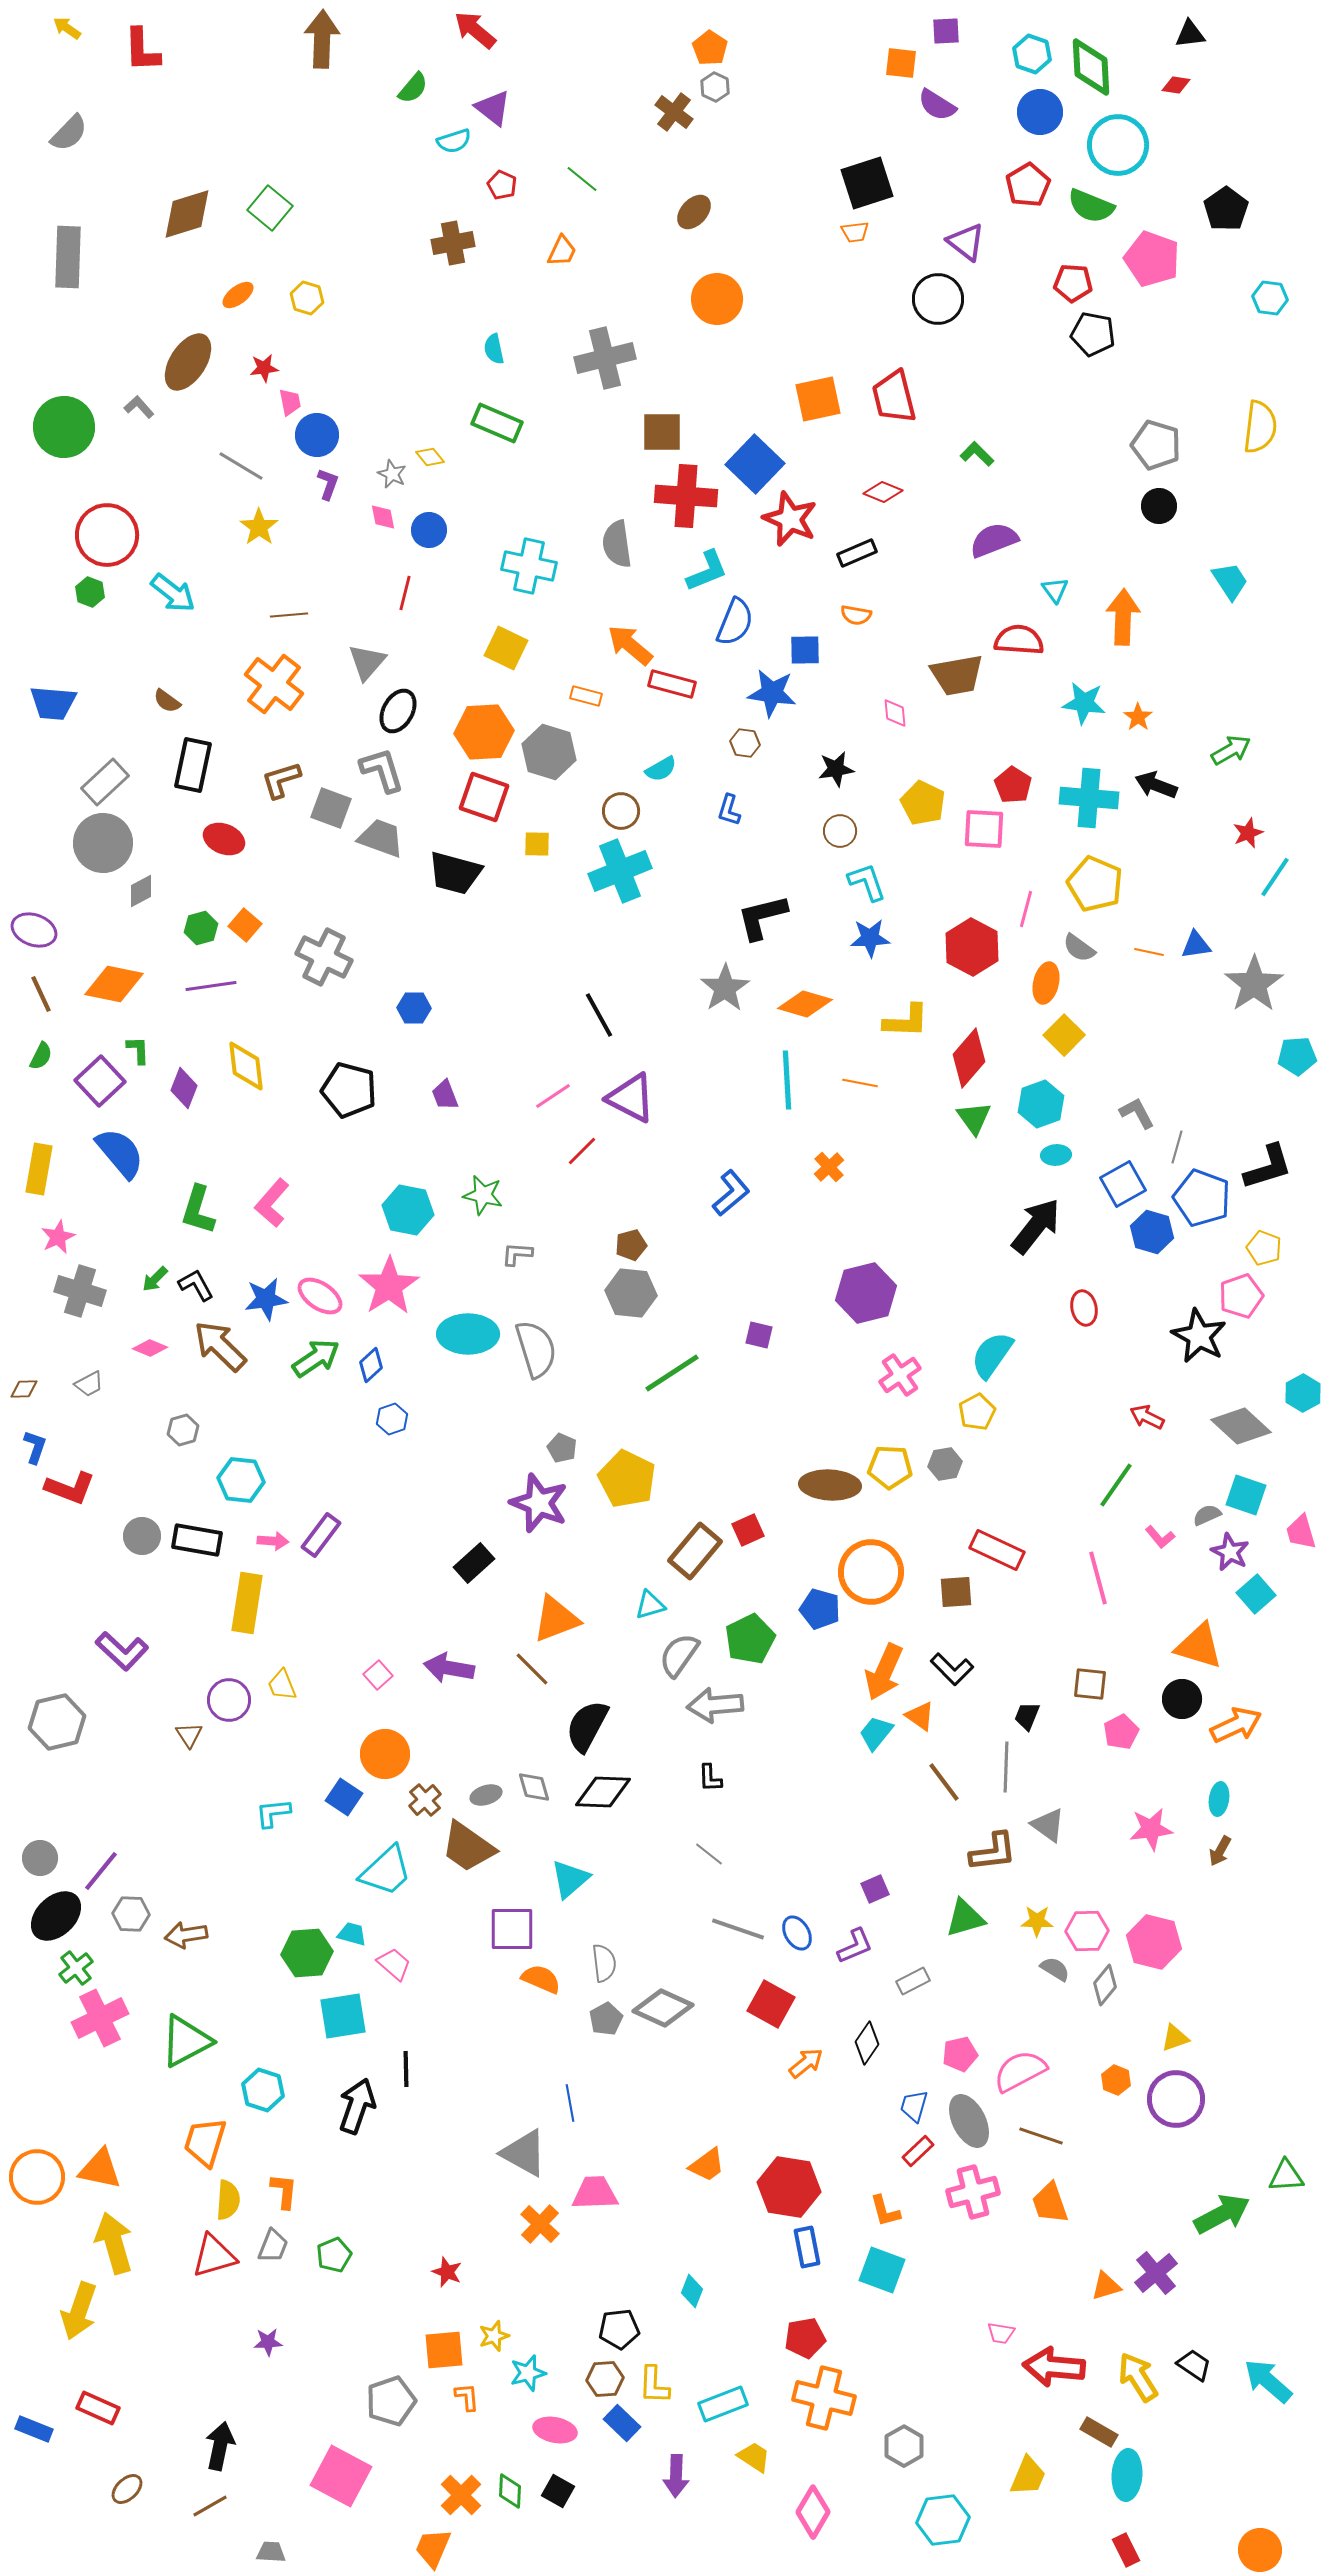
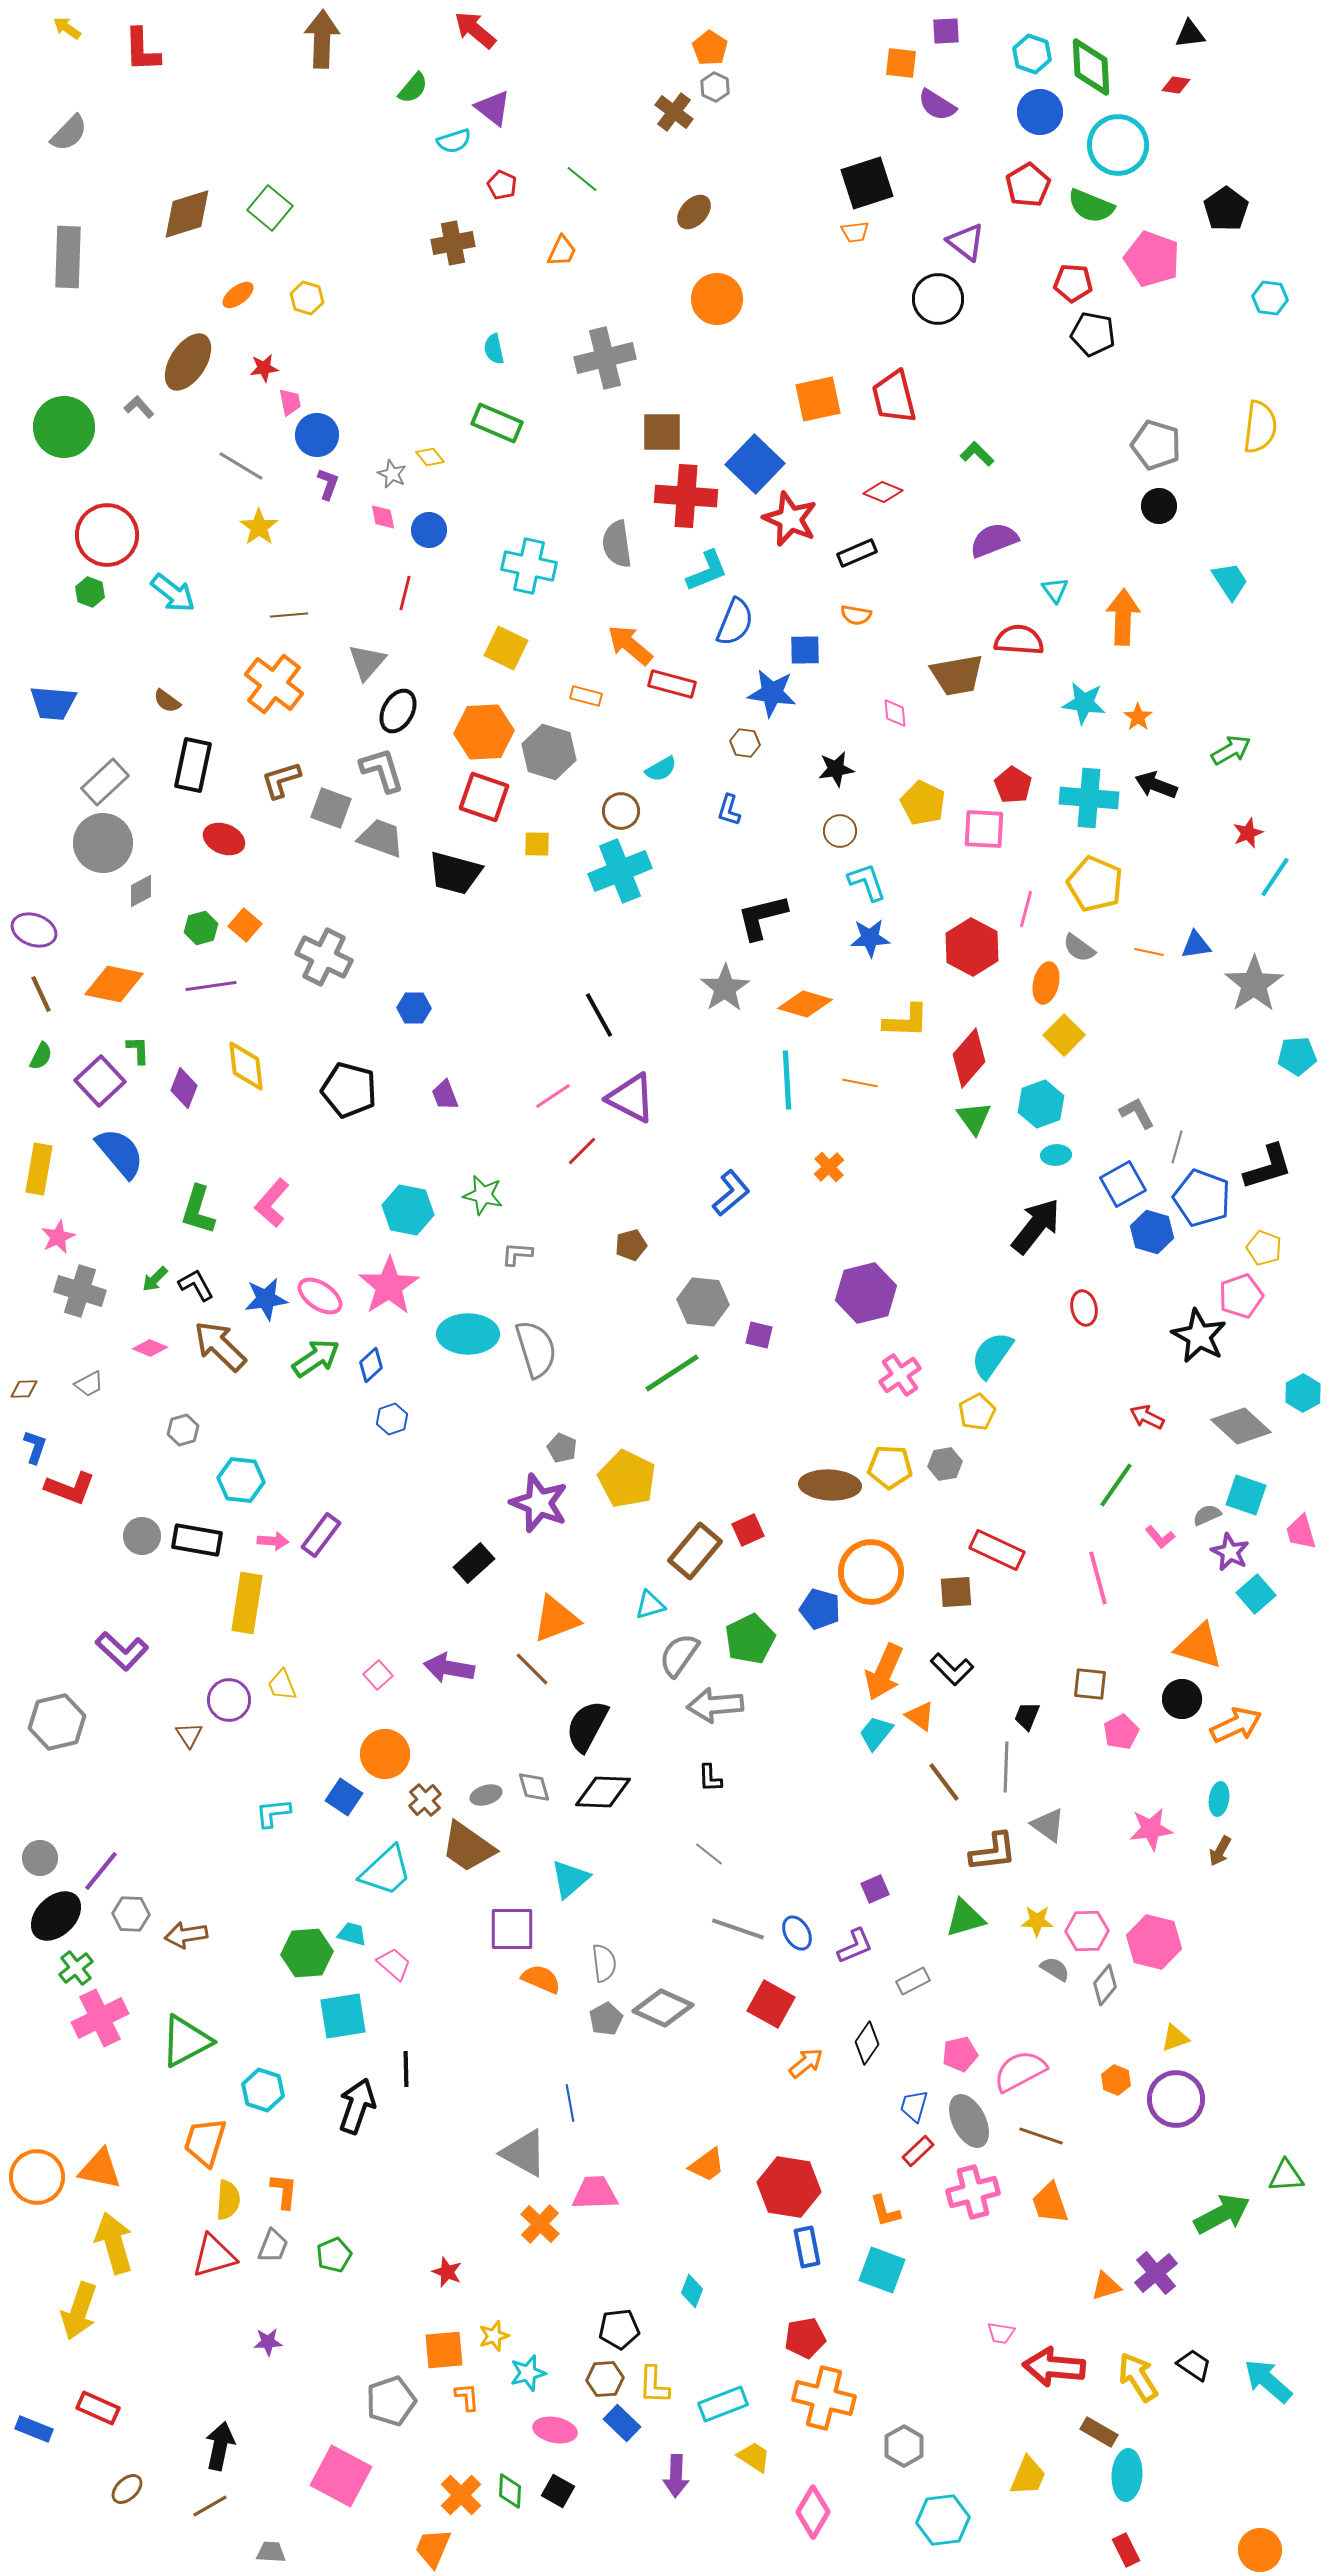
gray hexagon at (631, 1293): moved 72 px right, 9 px down
